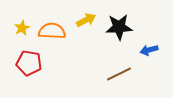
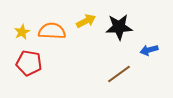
yellow arrow: moved 1 px down
yellow star: moved 4 px down
brown line: rotated 10 degrees counterclockwise
